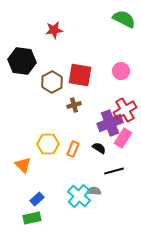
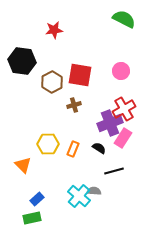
red cross: moved 1 px left, 1 px up
